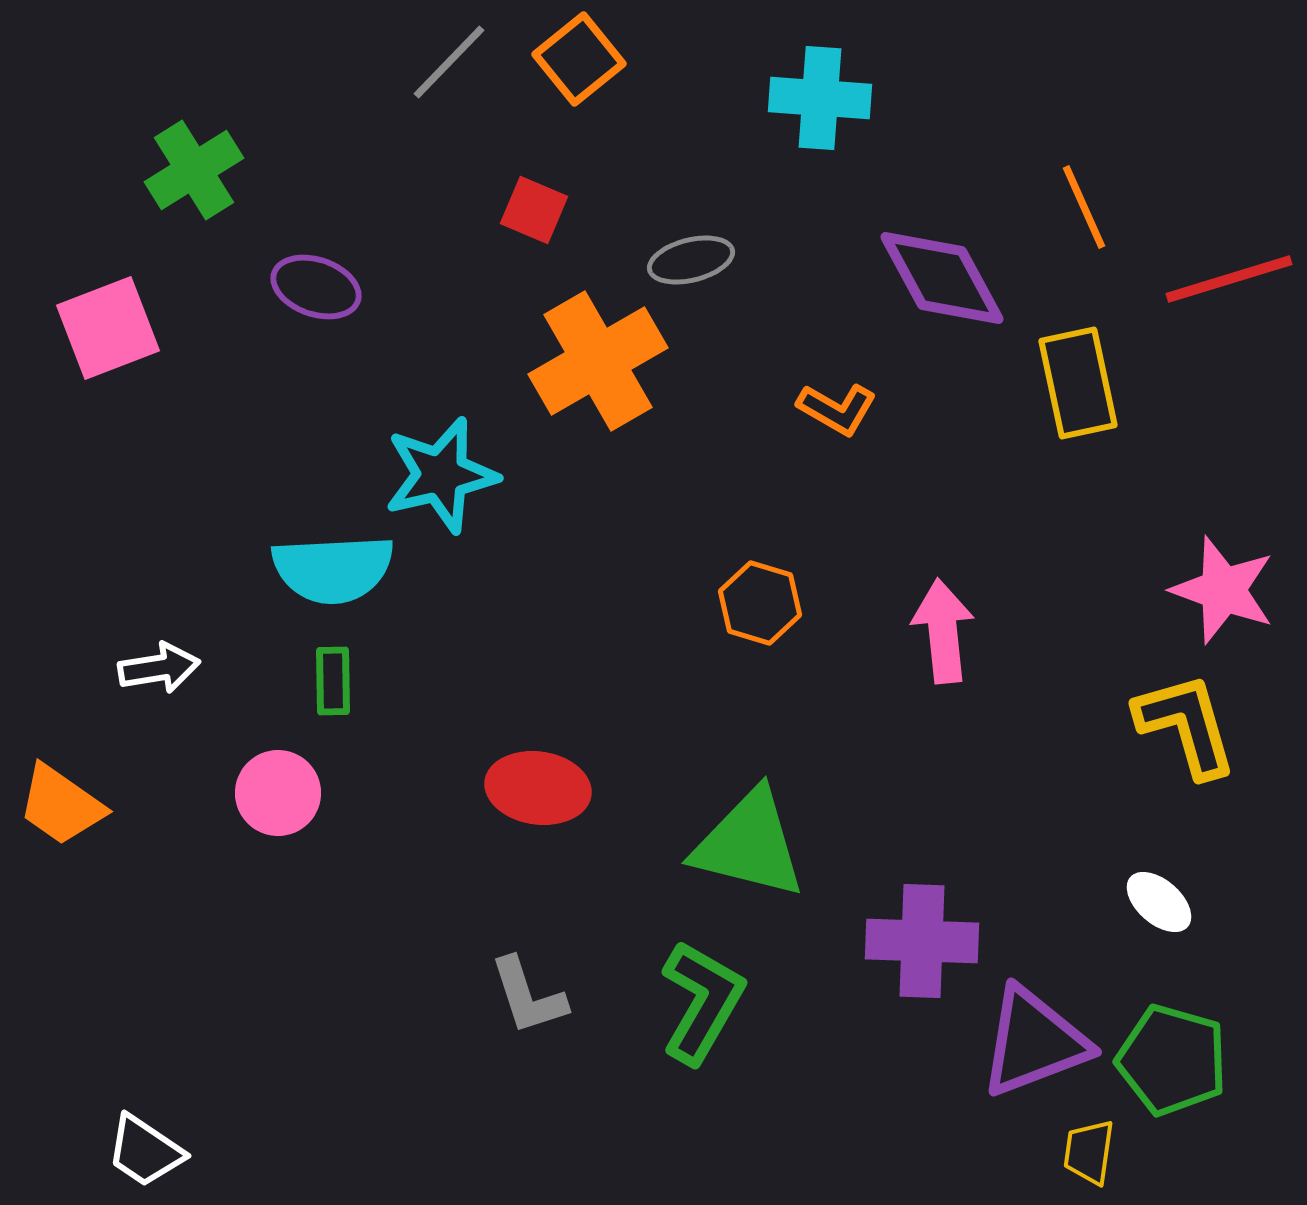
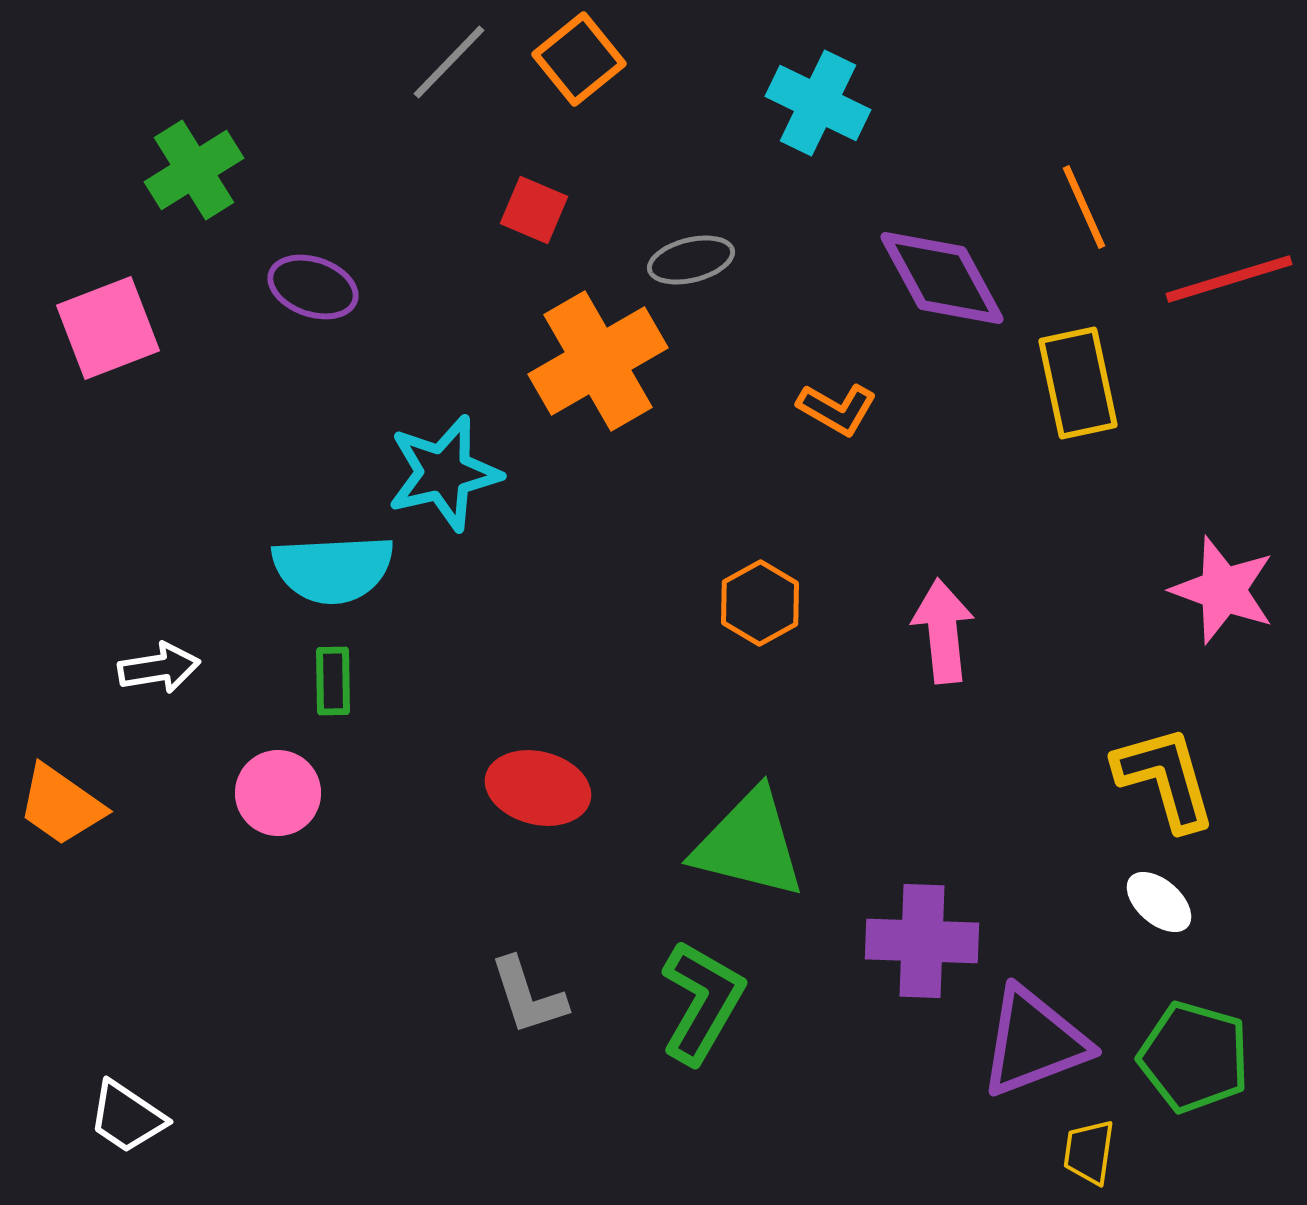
cyan cross: moved 2 px left, 5 px down; rotated 22 degrees clockwise
purple ellipse: moved 3 px left
cyan star: moved 3 px right, 2 px up
orange hexagon: rotated 14 degrees clockwise
yellow L-shape: moved 21 px left, 53 px down
red ellipse: rotated 6 degrees clockwise
green pentagon: moved 22 px right, 3 px up
white trapezoid: moved 18 px left, 34 px up
